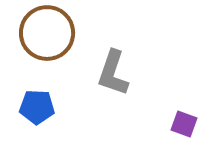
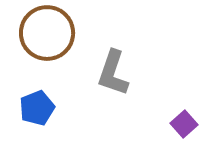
blue pentagon: moved 1 px down; rotated 24 degrees counterclockwise
purple square: rotated 28 degrees clockwise
